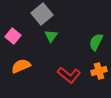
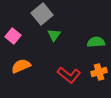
green triangle: moved 3 px right, 1 px up
green semicircle: rotated 60 degrees clockwise
orange cross: moved 1 px down
